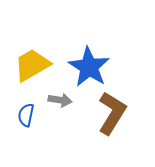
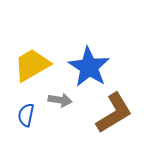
brown L-shape: moved 2 px right; rotated 27 degrees clockwise
